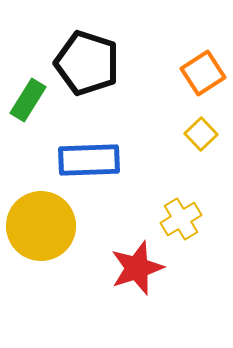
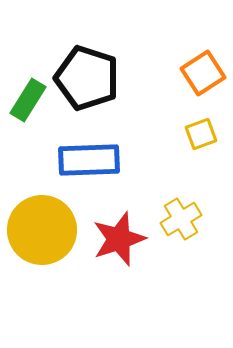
black pentagon: moved 15 px down
yellow square: rotated 24 degrees clockwise
yellow circle: moved 1 px right, 4 px down
red star: moved 18 px left, 29 px up
